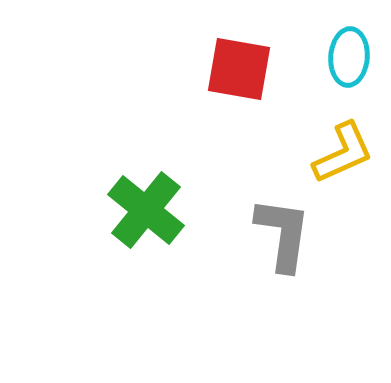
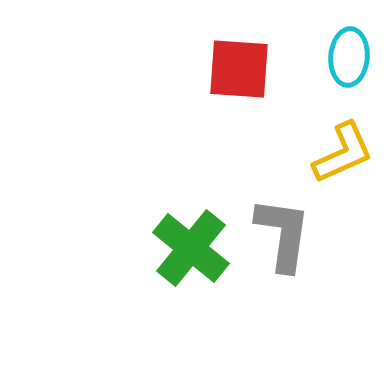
red square: rotated 6 degrees counterclockwise
green cross: moved 45 px right, 38 px down
